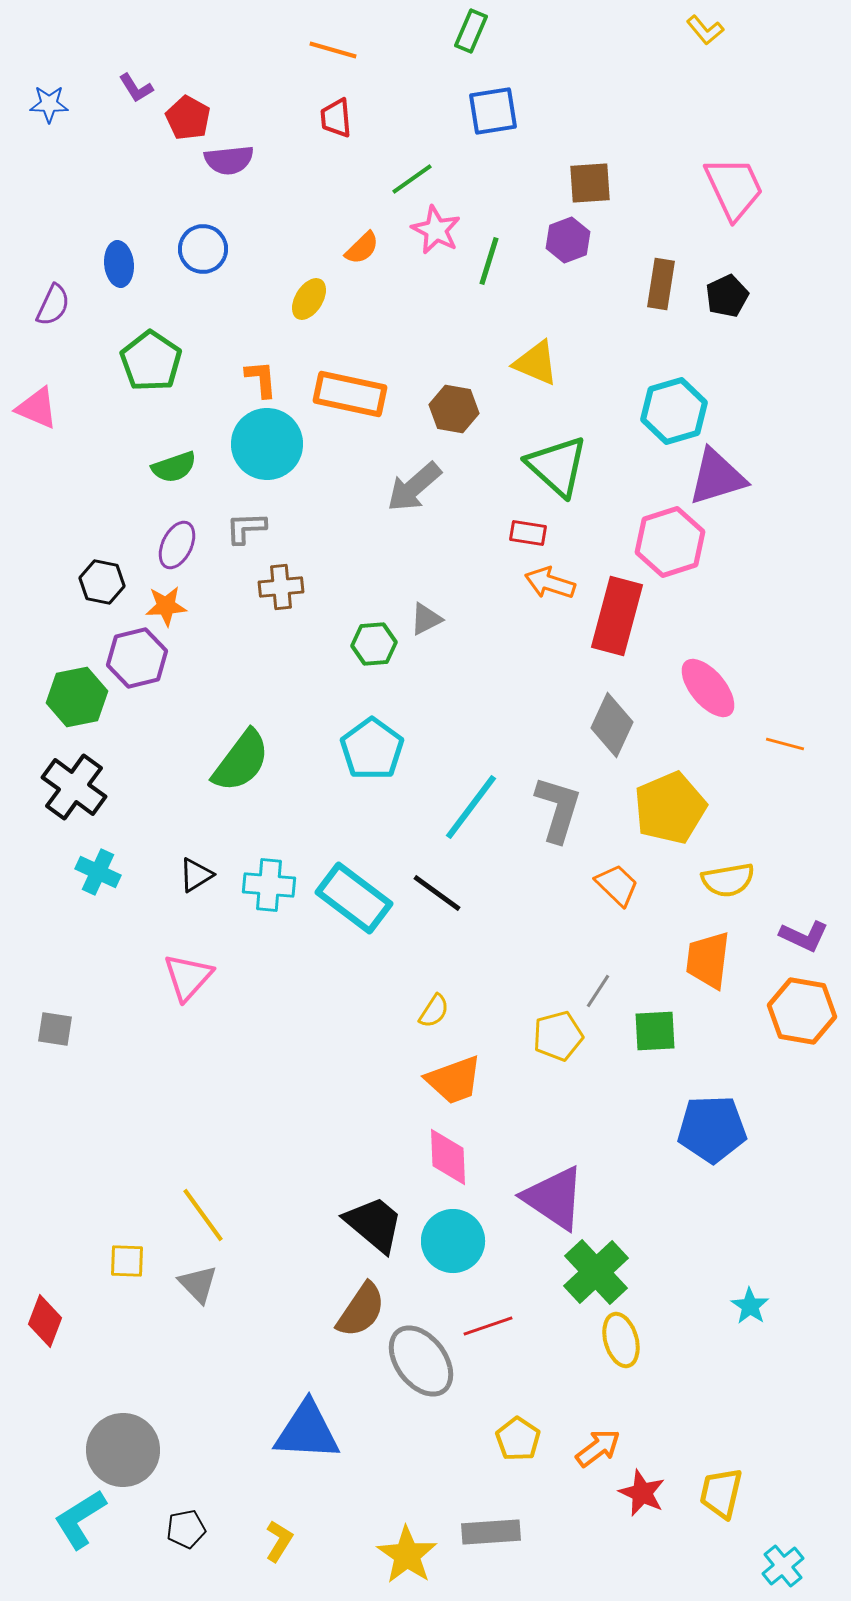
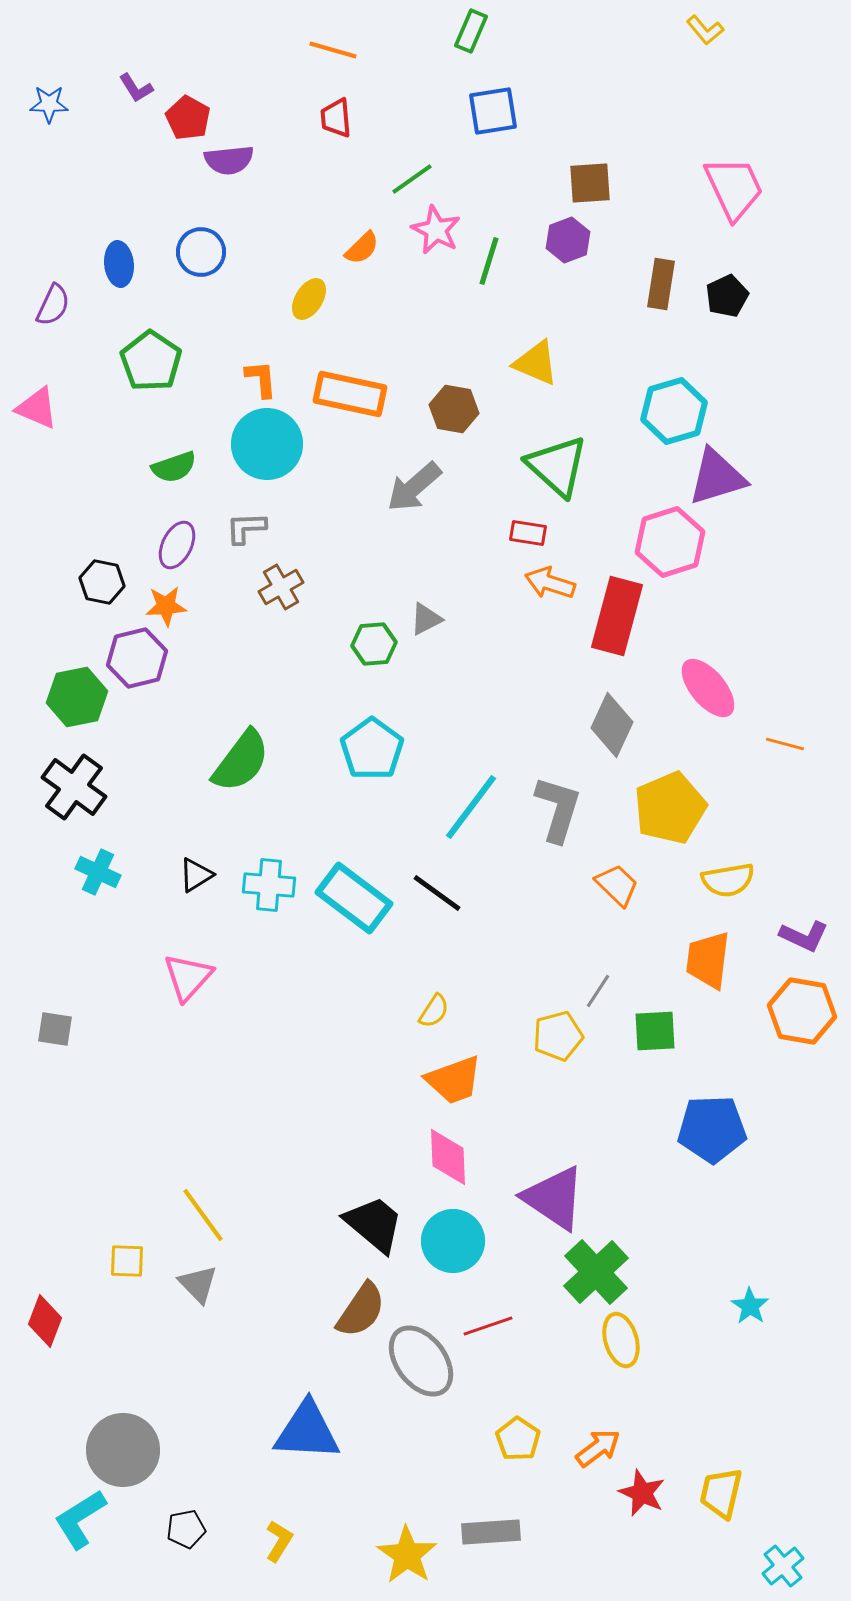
blue circle at (203, 249): moved 2 px left, 3 px down
brown cross at (281, 587): rotated 24 degrees counterclockwise
